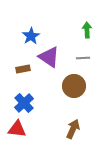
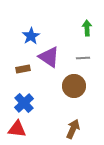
green arrow: moved 2 px up
